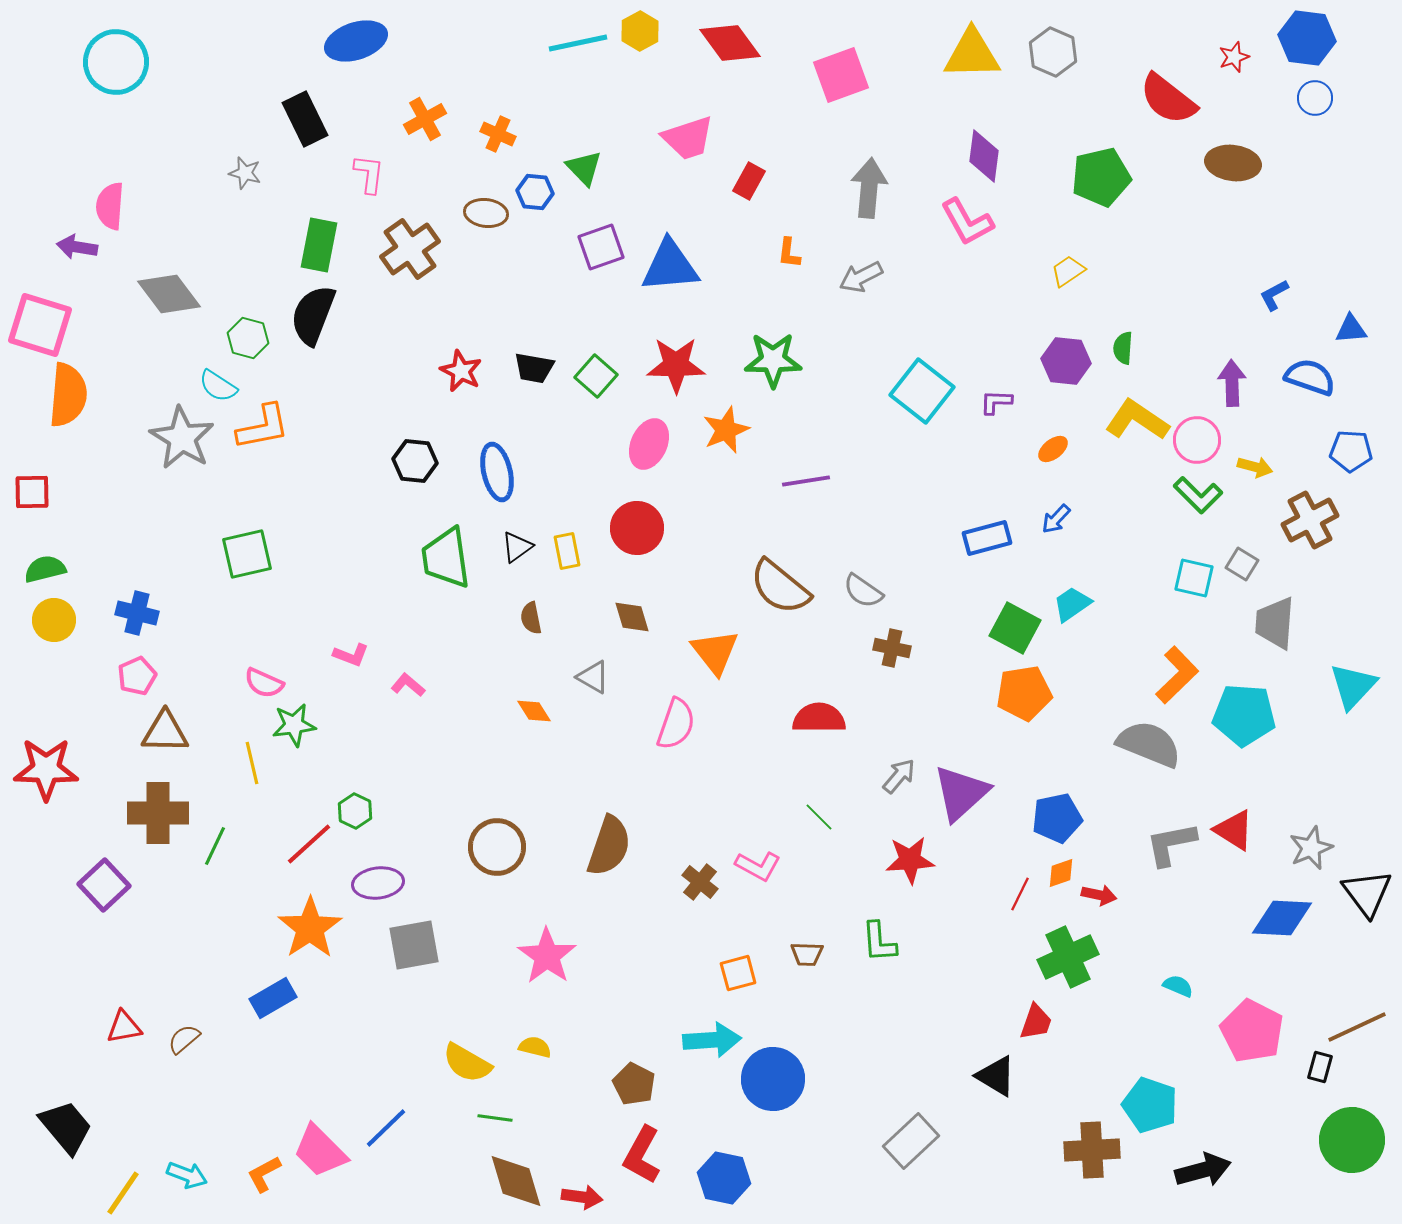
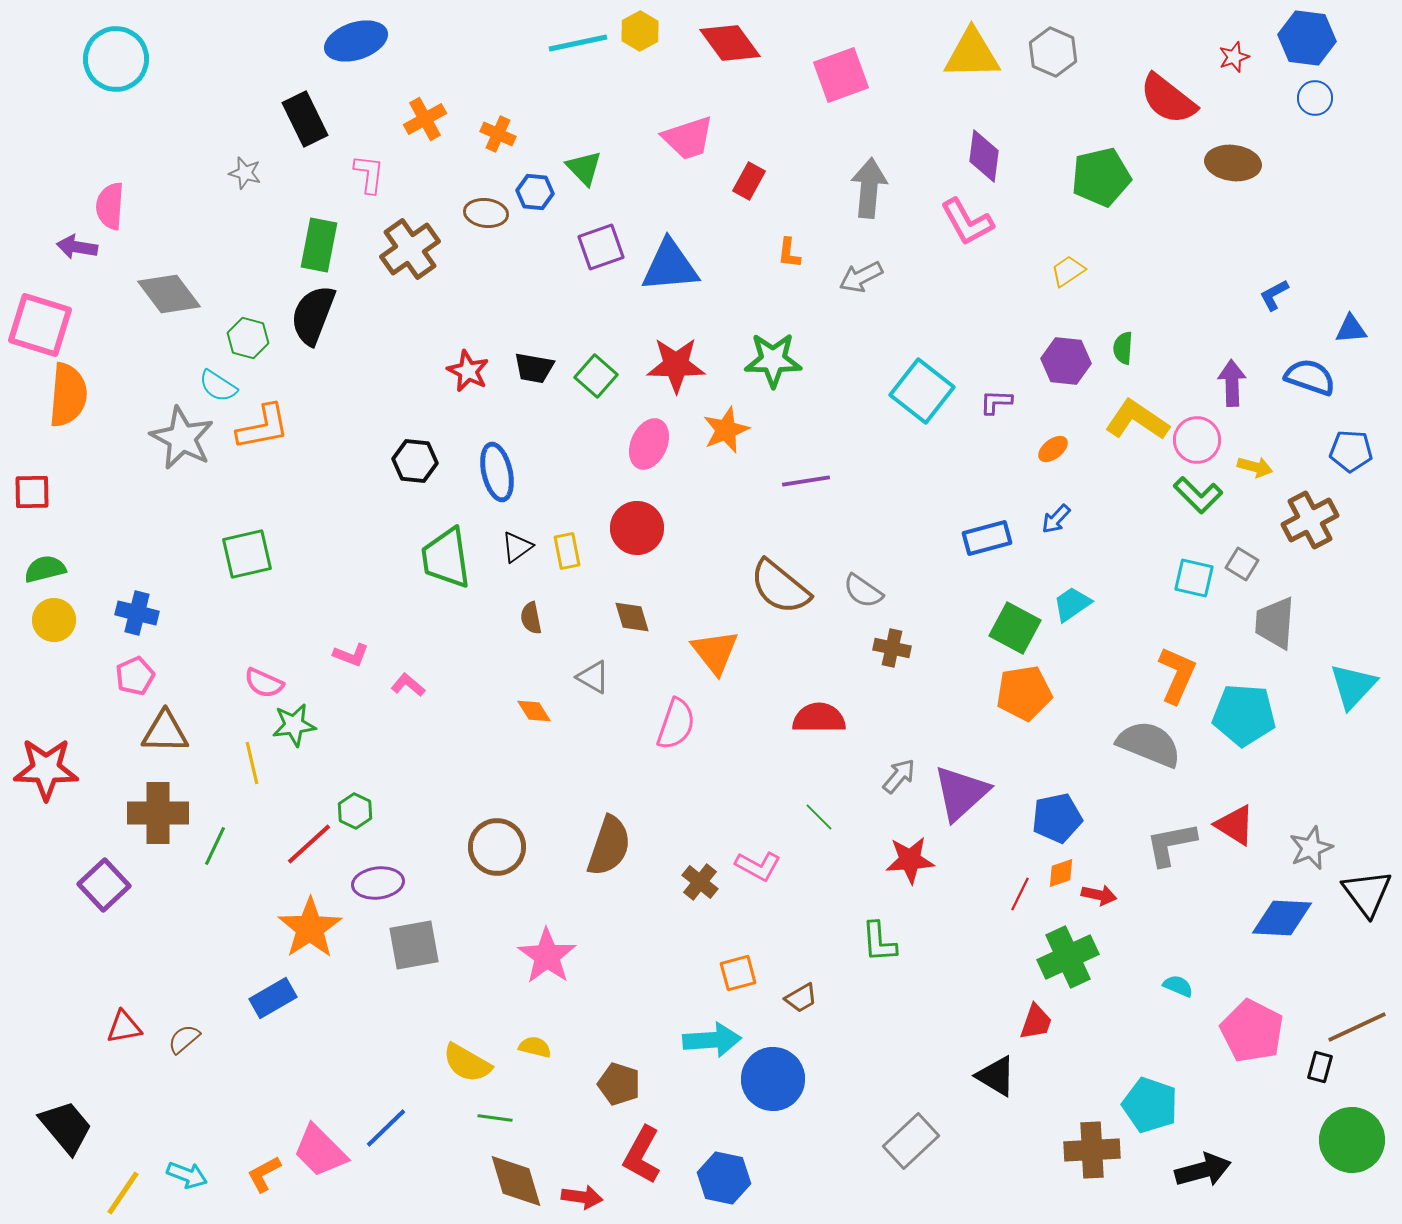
cyan circle at (116, 62): moved 3 px up
red star at (461, 371): moved 7 px right
gray star at (182, 438): rotated 4 degrees counterclockwise
orange L-shape at (1177, 675): rotated 22 degrees counterclockwise
pink pentagon at (137, 676): moved 2 px left
red triangle at (1234, 830): moved 1 px right, 5 px up
brown trapezoid at (807, 954): moved 6 px left, 44 px down; rotated 32 degrees counterclockwise
brown pentagon at (634, 1084): moved 15 px left; rotated 9 degrees counterclockwise
